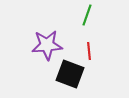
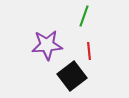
green line: moved 3 px left, 1 px down
black square: moved 2 px right, 2 px down; rotated 32 degrees clockwise
